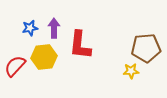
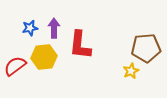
red semicircle: rotated 10 degrees clockwise
yellow star: rotated 21 degrees counterclockwise
